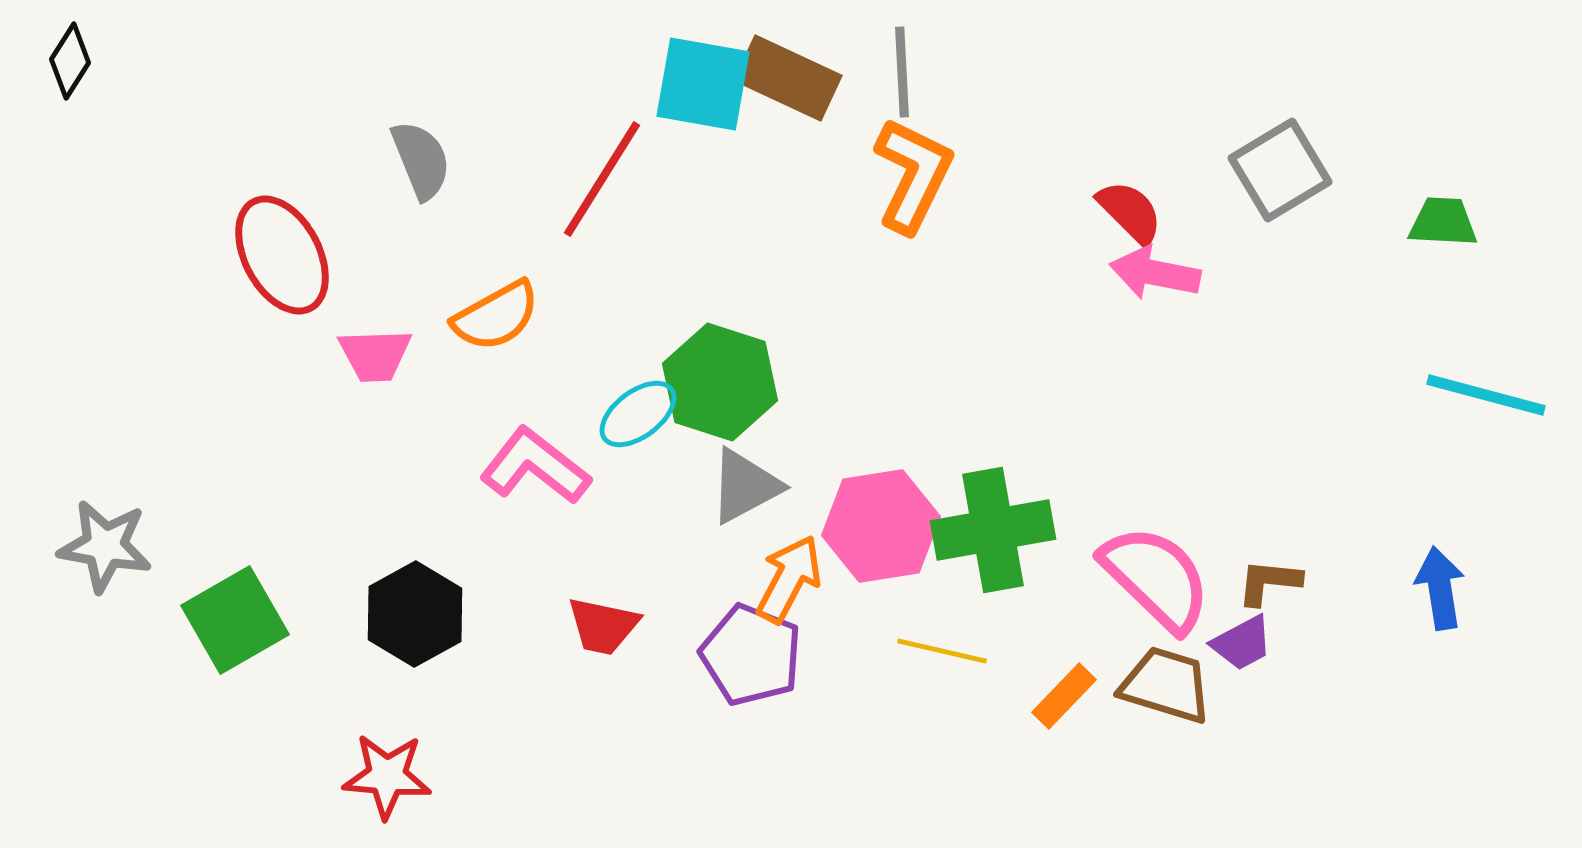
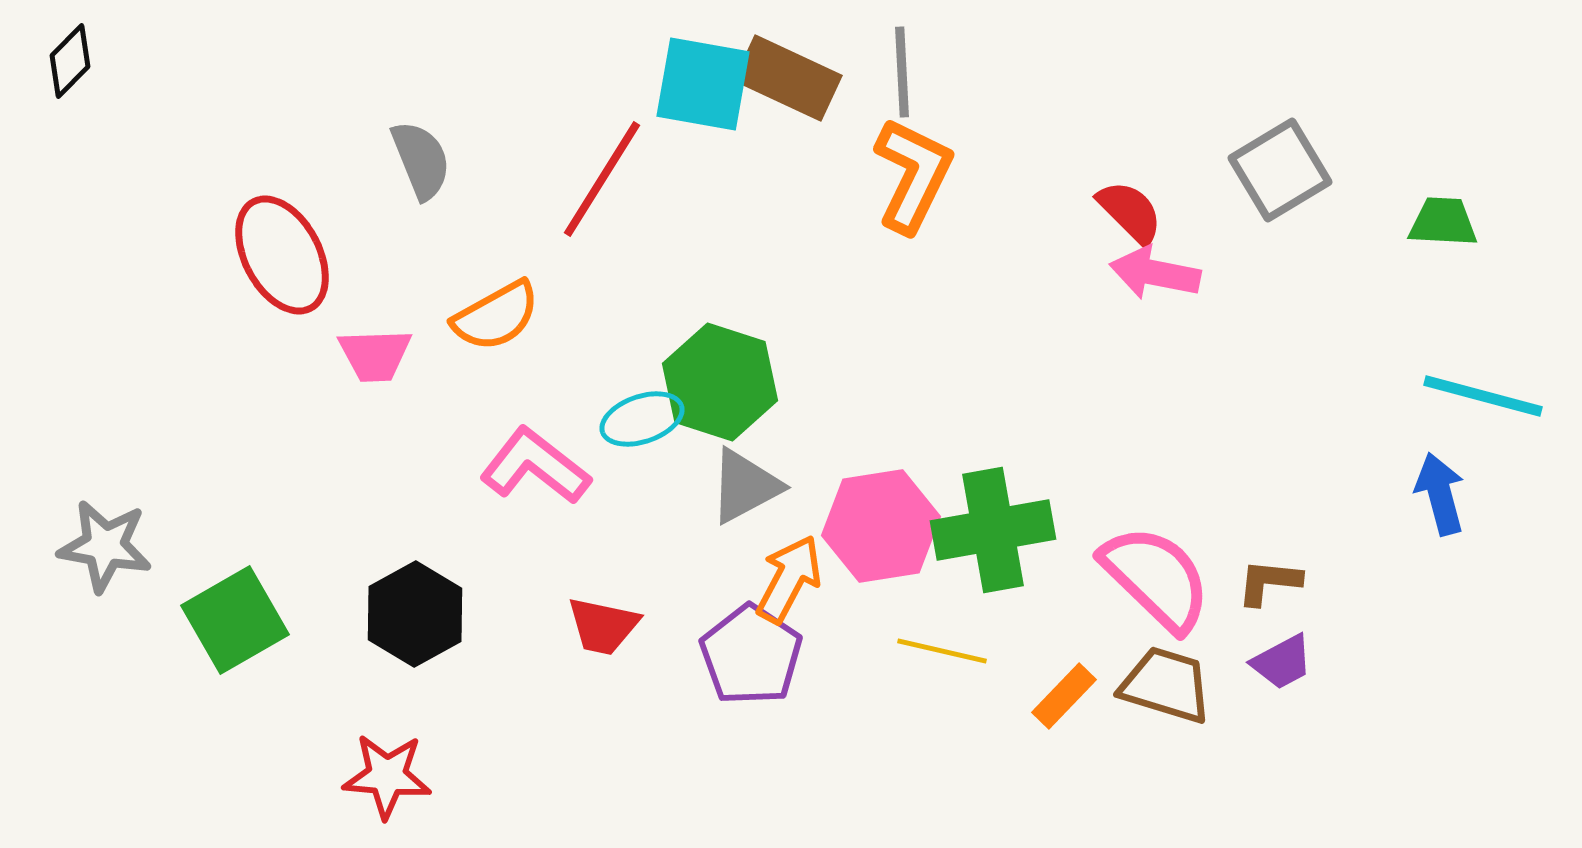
black diamond: rotated 12 degrees clockwise
cyan line: moved 3 px left, 1 px down
cyan ellipse: moved 4 px right, 5 px down; rotated 18 degrees clockwise
blue arrow: moved 94 px up; rotated 6 degrees counterclockwise
purple trapezoid: moved 40 px right, 19 px down
purple pentagon: rotated 12 degrees clockwise
